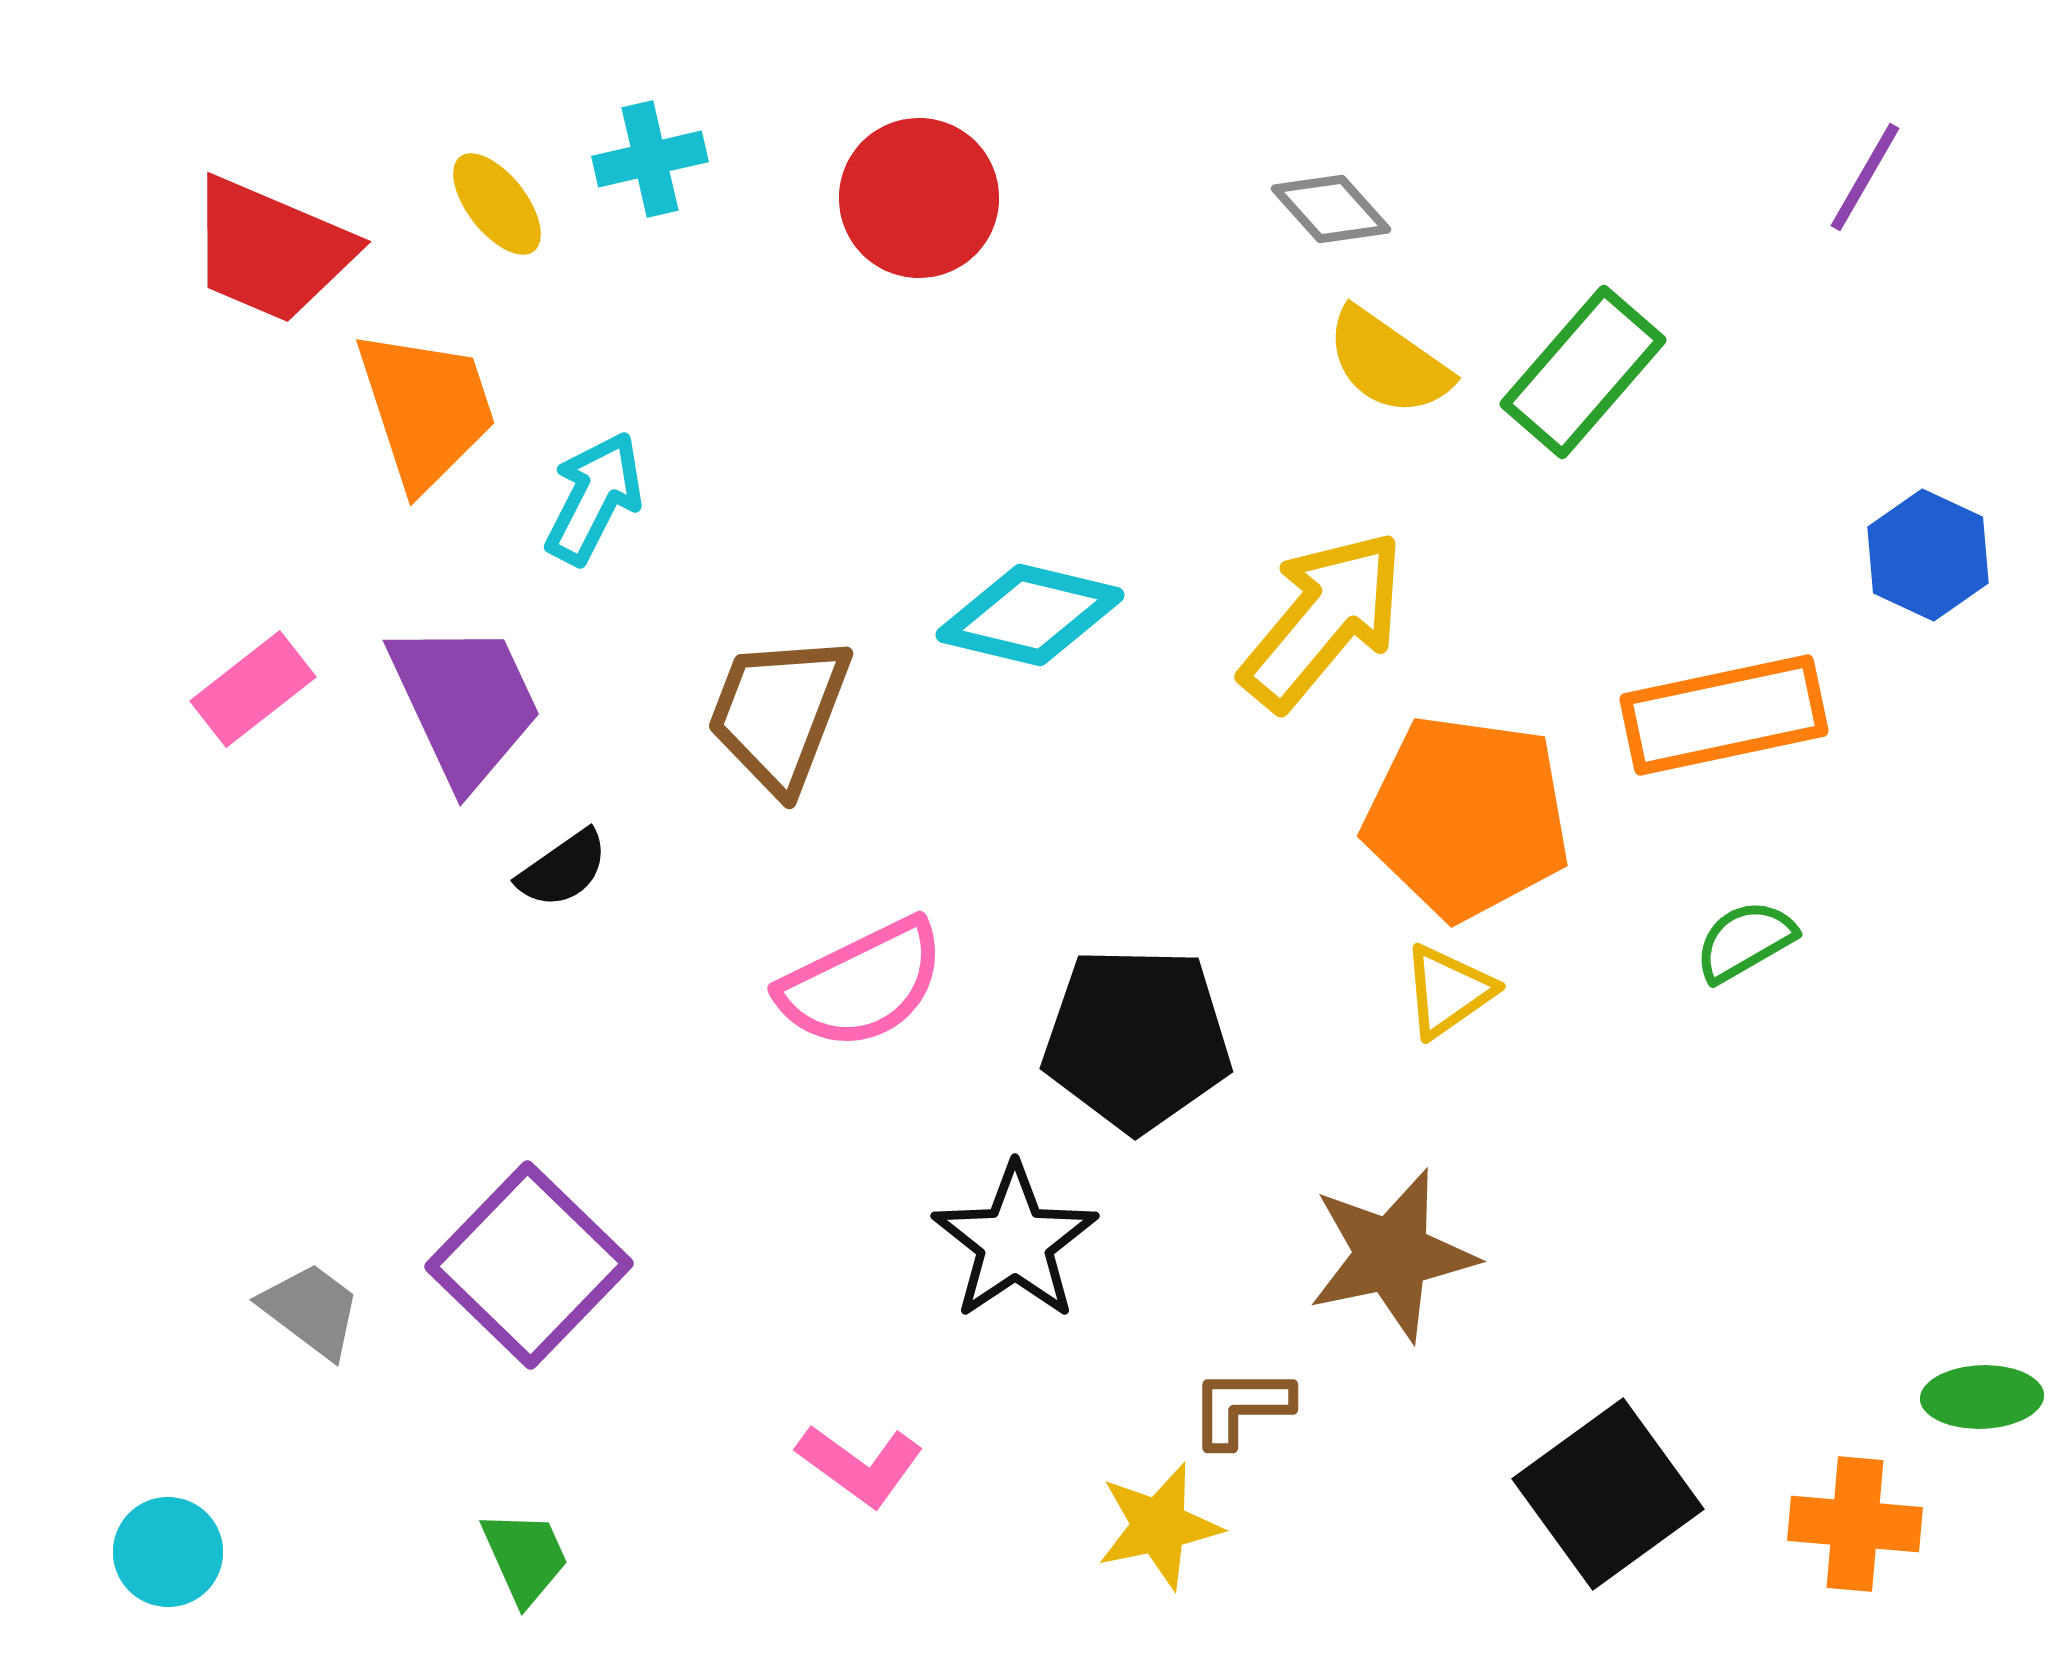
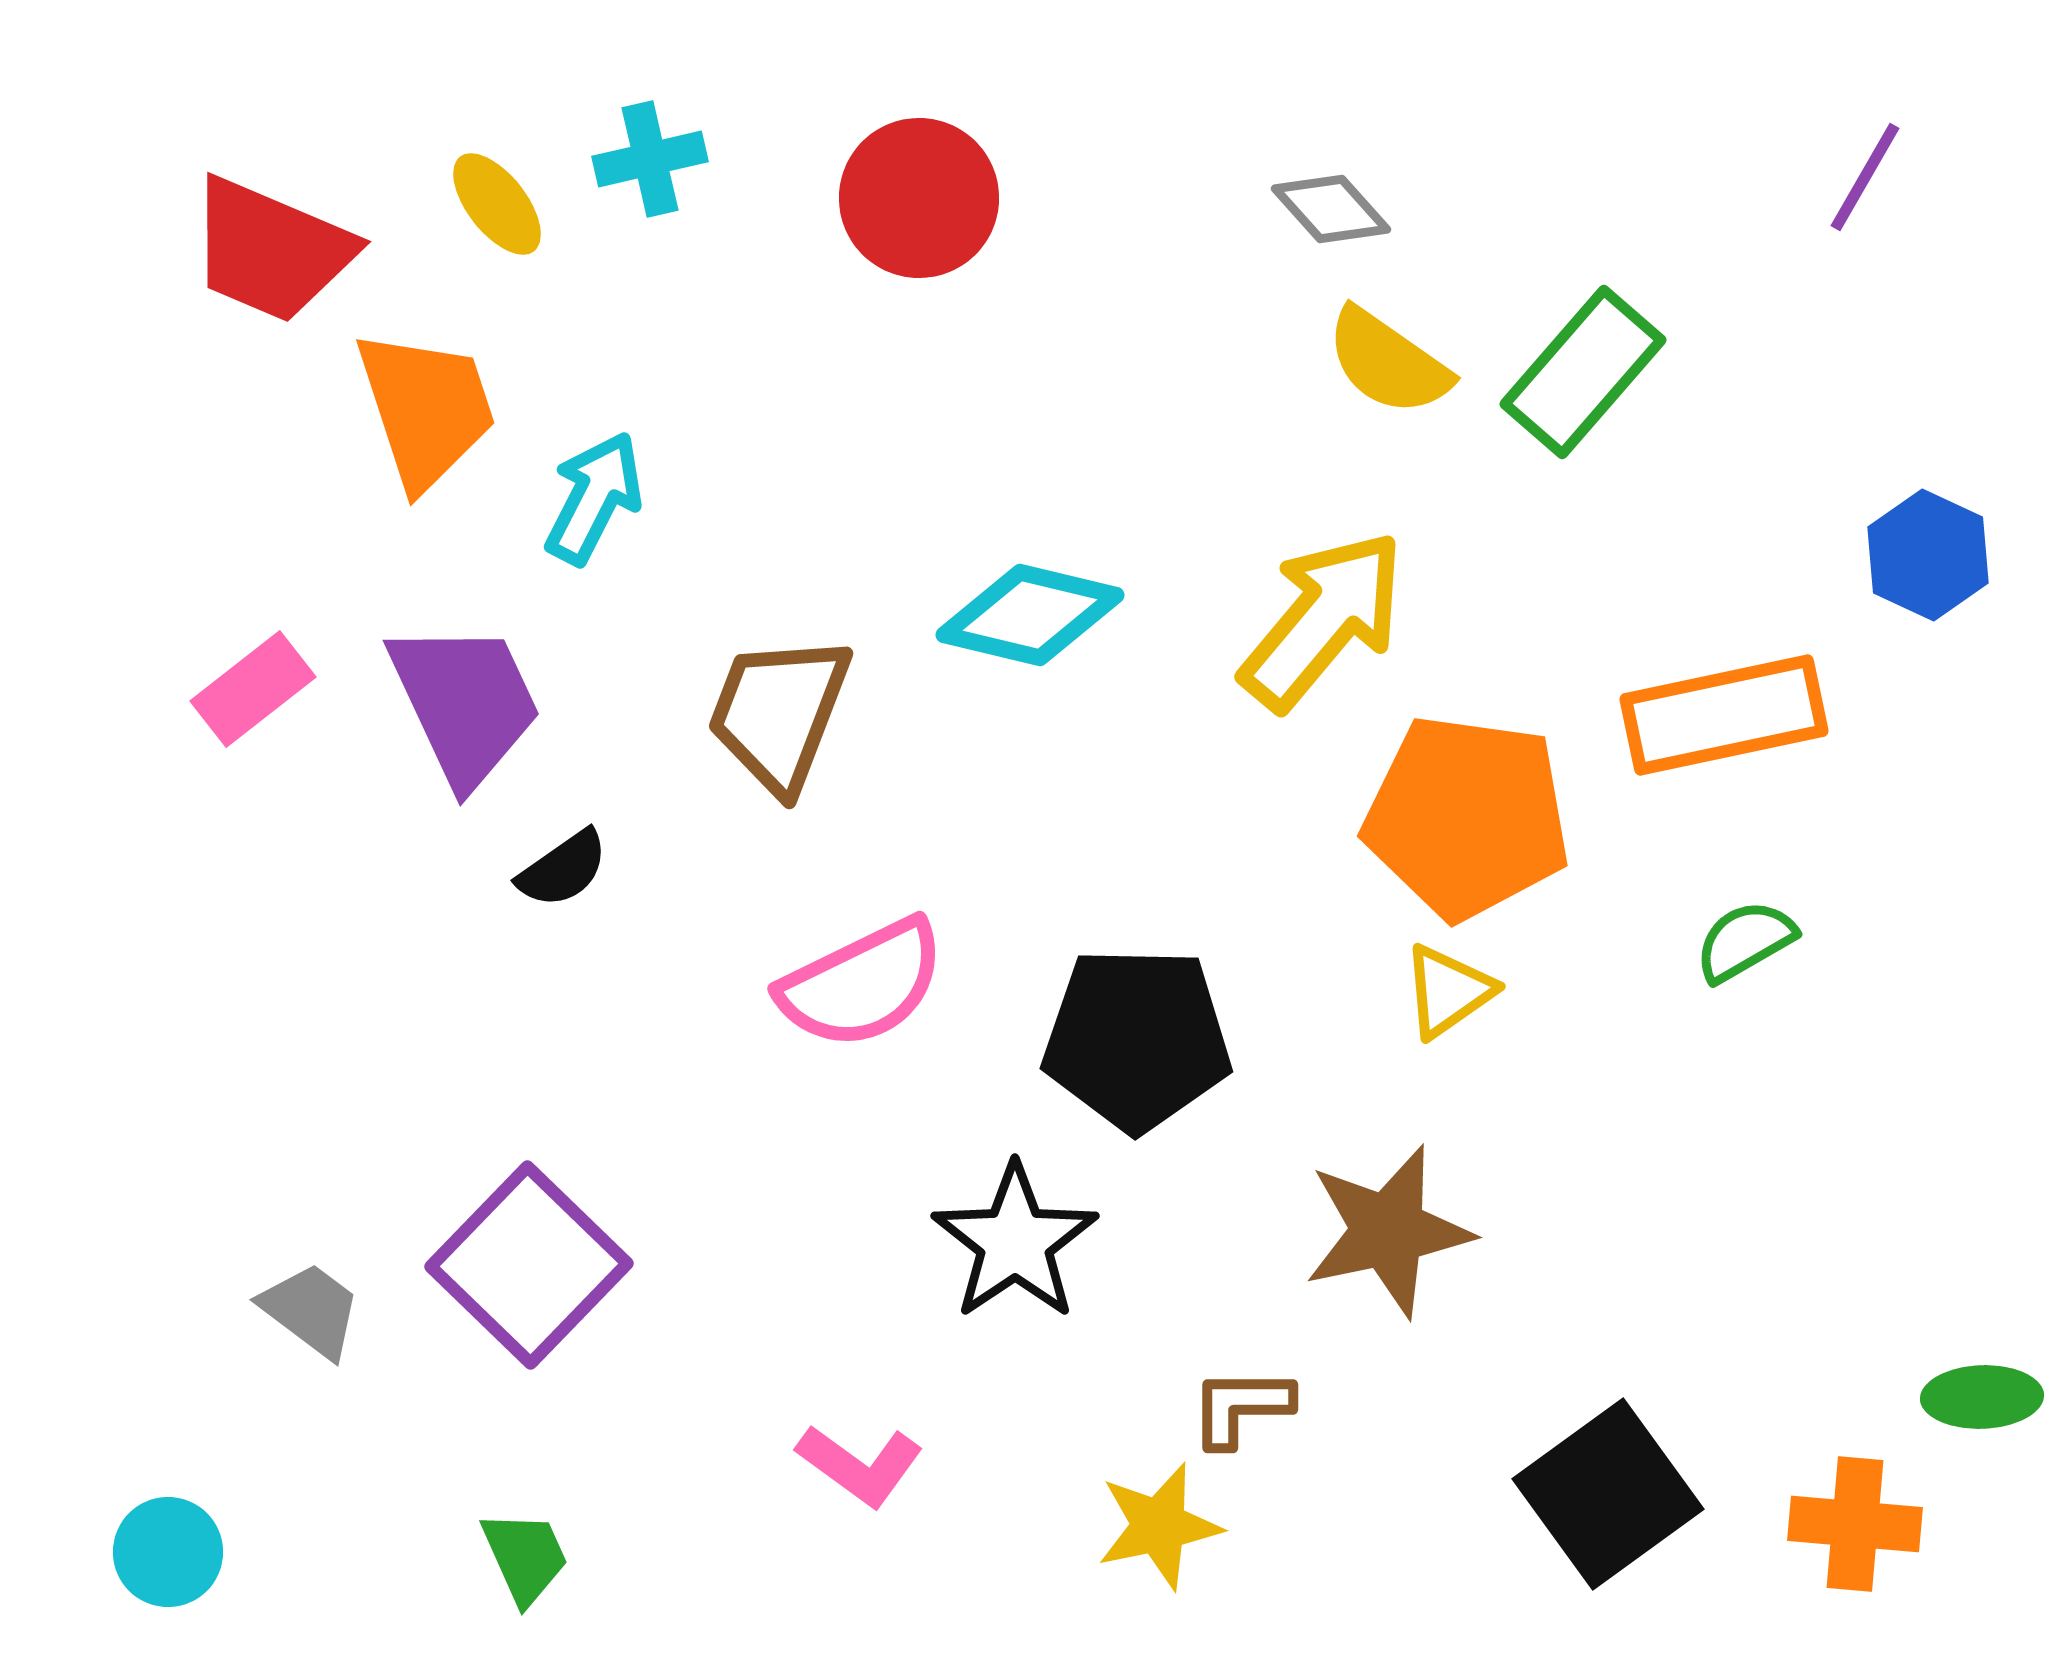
brown star: moved 4 px left, 24 px up
